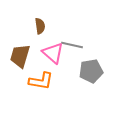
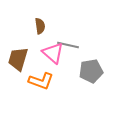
gray line: moved 4 px left
brown trapezoid: moved 2 px left, 3 px down
orange L-shape: rotated 10 degrees clockwise
